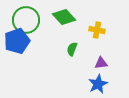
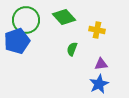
purple triangle: moved 1 px down
blue star: moved 1 px right
